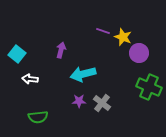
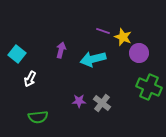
cyan arrow: moved 10 px right, 15 px up
white arrow: rotated 70 degrees counterclockwise
